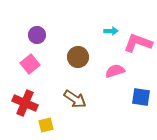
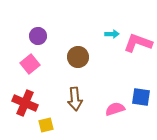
cyan arrow: moved 1 px right, 3 px down
purple circle: moved 1 px right, 1 px down
pink semicircle: moved 38 px down
brown arrow: rotated 50 degrees clockwise
